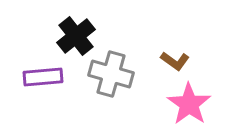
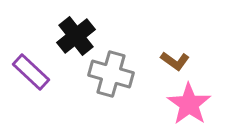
purple rectangle: moved 12 px left, 5 px up; rotated 48 degrees clockwise
